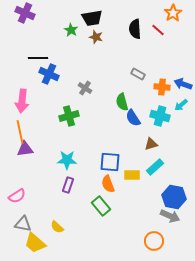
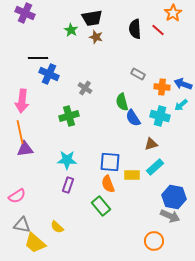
gray triangle: moved 1 px left, 1 px down
